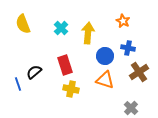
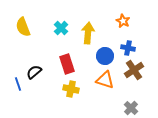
yellow semicircle: moved 3 px down
red rectangle: moved 2 px right, 1 px up
brown cross: moved 5 px left, 2 px up
